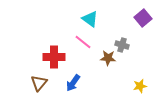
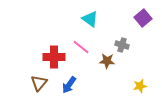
pink line: moved 2 px left, 5 px down
brown star: moved 1 px left, 3 px down
blue arrow: moved 4 px left, 2 px down
